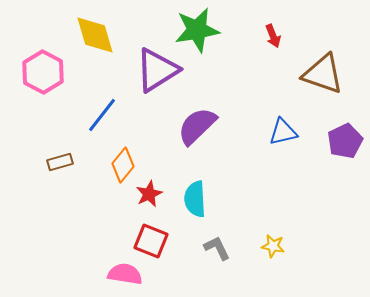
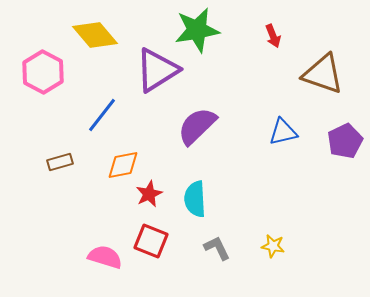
yellow diamond: rotated 24 degrees counterclockwise
orange diamond: rotated 40 degrees clockwise
pink semicircle: moved 20 px left, 17 px up; rotated 8 degrees clockwise
